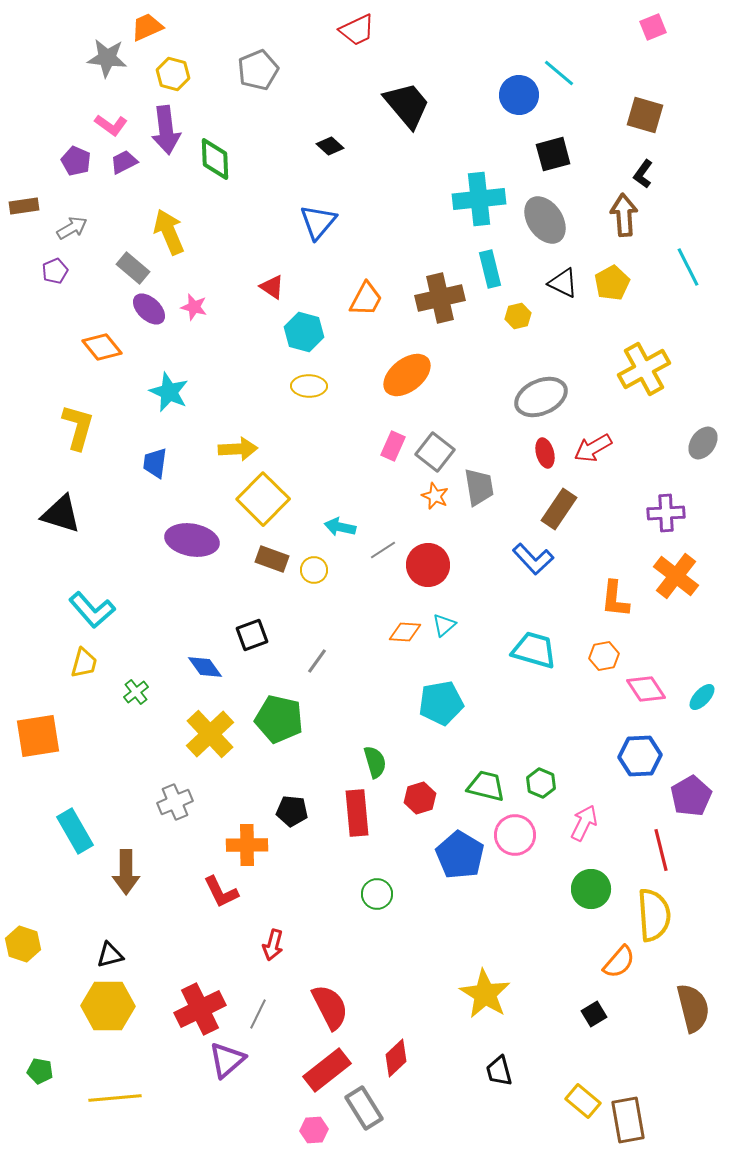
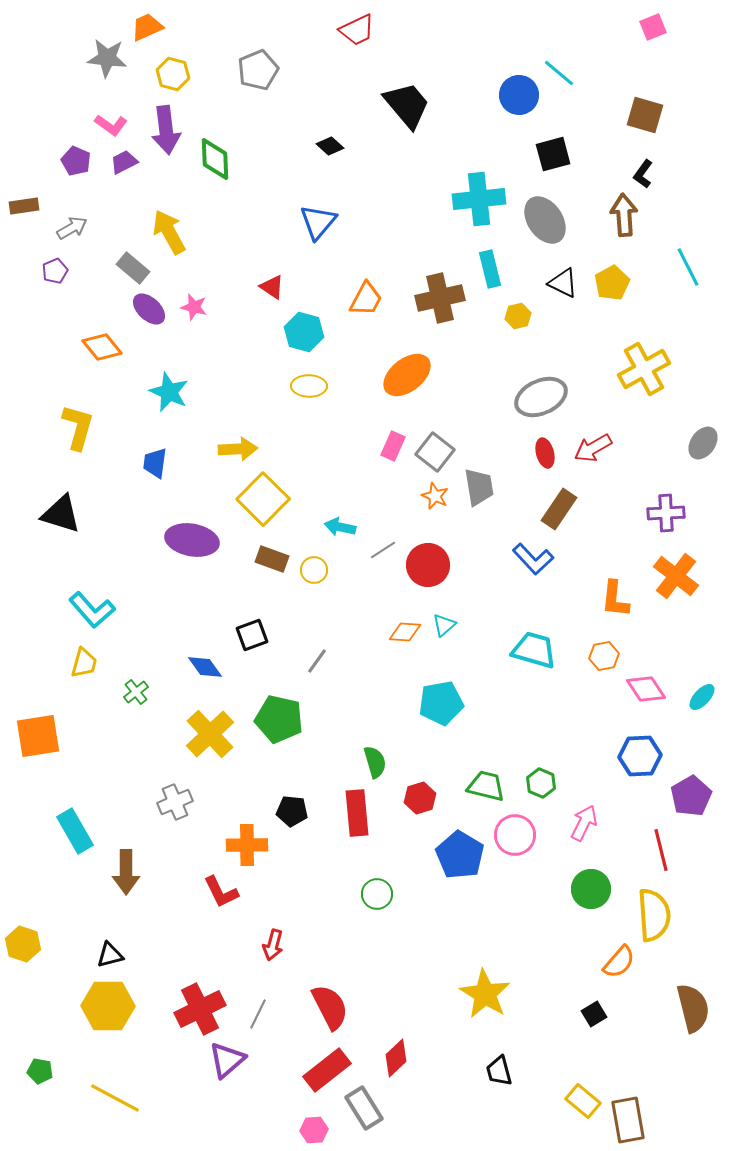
yellow arrow at (169, 232): rotated 6 degrees counterclockwise
yellow line at (115, 1098): rotated 33 degrees clockwise
